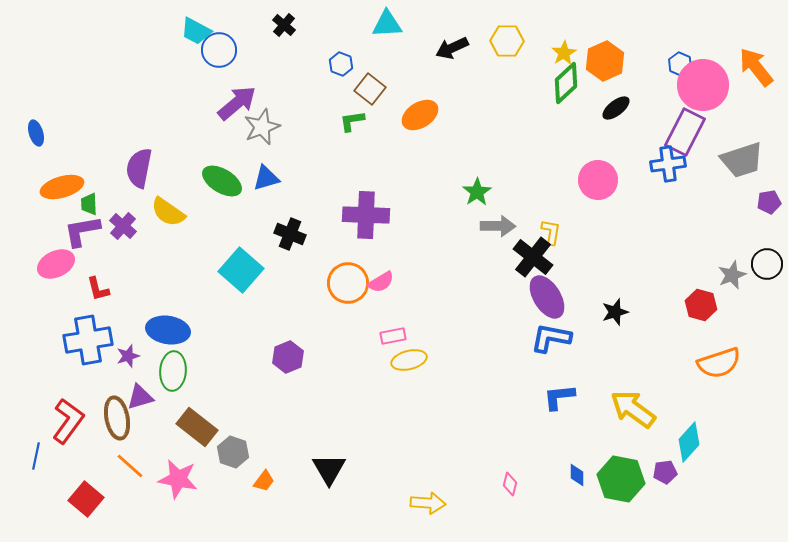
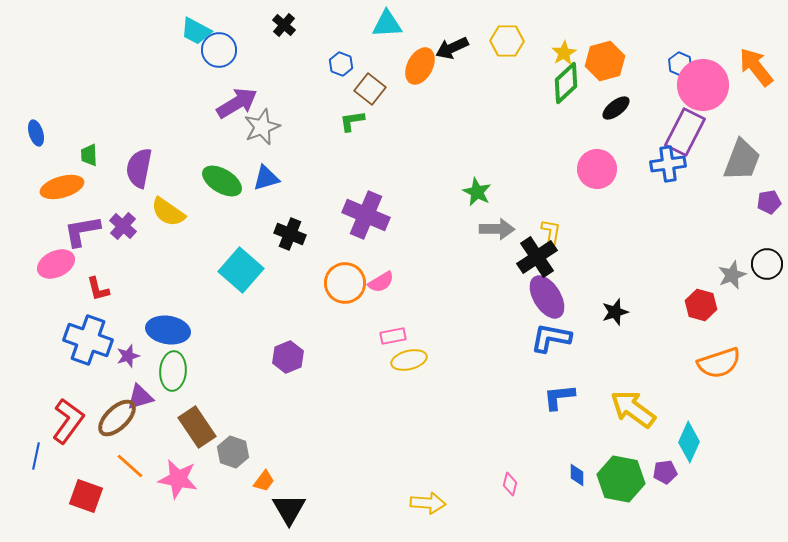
orange hexagon at (605, 61): rotated 9 degrees clockwise
purple arrow at (237, 103): rotated 9 degrees clockwise
orange ellipse at (420, 115): moved 49 px up; rotated 30 degrees counterclockwise
gray trapezoid at (742, 160): rotated 51 degrees counterclockwise
pink circle at (598, 180): moved 1 px left, 11 px up
green star at (477, 192): rotated 12 degrees counterclockwise
green trapezoid at (89, 204): moved 49 px up
purple cross at (366, 215): rotated 21 degrees clockwise
gray arrow at (498, 226): moved 1 px left, 3 px down
black cross at (533, 257): moved 4 px right; rotated 18 degrees clockwise
orange circle at (348, 283): moved 3 px left
blue cross at (88, 340): rotated 30 degrees clockwise
brown ellipse at (117, 418): rotated 57 degrees clockwise
brown rectangle at (197, 427): rotated 18 degrees clockwise
cyan diamond at (689, 442): rotated 18 degrees counterclockwise
black triangle at (329, 469): moved 40 px left, 40 px down
red square at (86, 499): moved 3 px up; rotated 20 degrees counterclockwise
